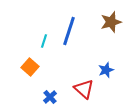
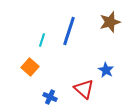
brown star: moved 1 px left
cyan line: moved 2 px left, 1 px up
blue star: rotated 21 degrees counterclockwise
blue cross: rotated 24 degrees counterclockwise
